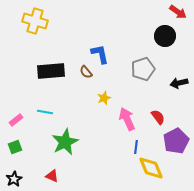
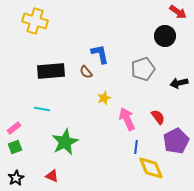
cyan line: moved 3 px left, 3 px up
pink rectangle: moved 2 px left, 8 px down
black star: moved 2 px right, 1 px up
